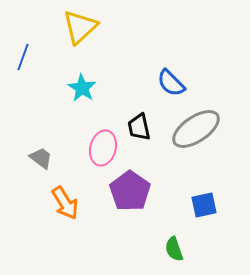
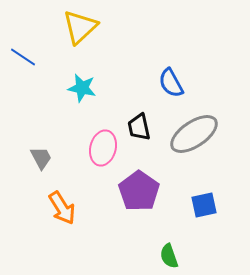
blue line: rotated 76 degrees counterclockwise
blue semicircle: rotated 16 degrees clockwise
cyan star: rotated 20 degrees counterclockwise
gray ellipse: moved 2 px left, 5 px down
gray trapezoid: rotated 25 degrees clockwise
purple pentagon: moved 9 px right
orange arrow: moved 3 px left, 5 px down
green semicircle: moved 5 px left, 7 px down
